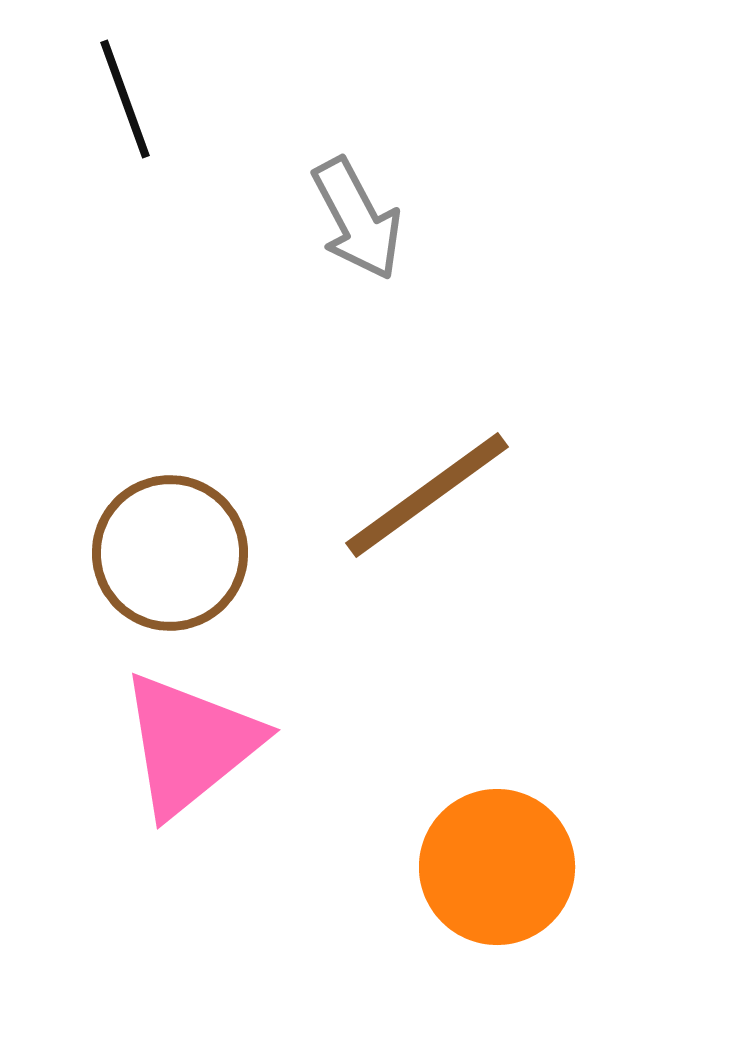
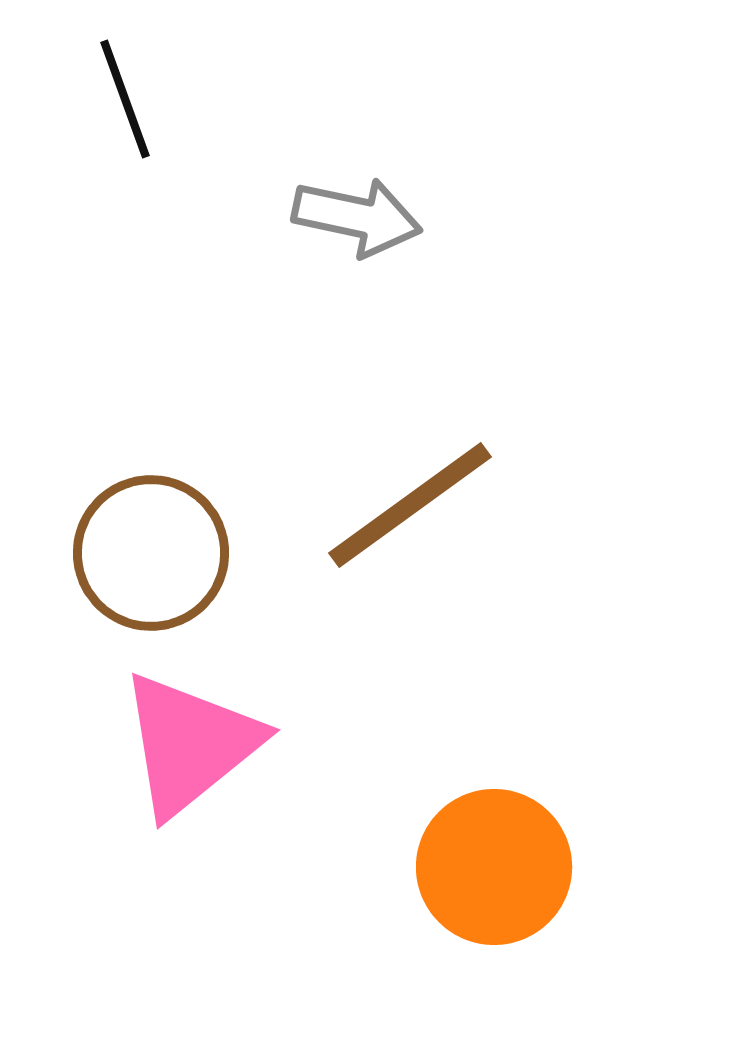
gray arrow: moved 2 px up; rotated 50 degrees counterclockwise
brown line: moved 17 px left, 10 px down
brown circle: moved 19 px left
orange circle: moved 3 px left
